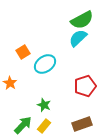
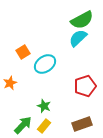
orange star: rotated 16 degrees clockwise
green star: moved 1 px down
